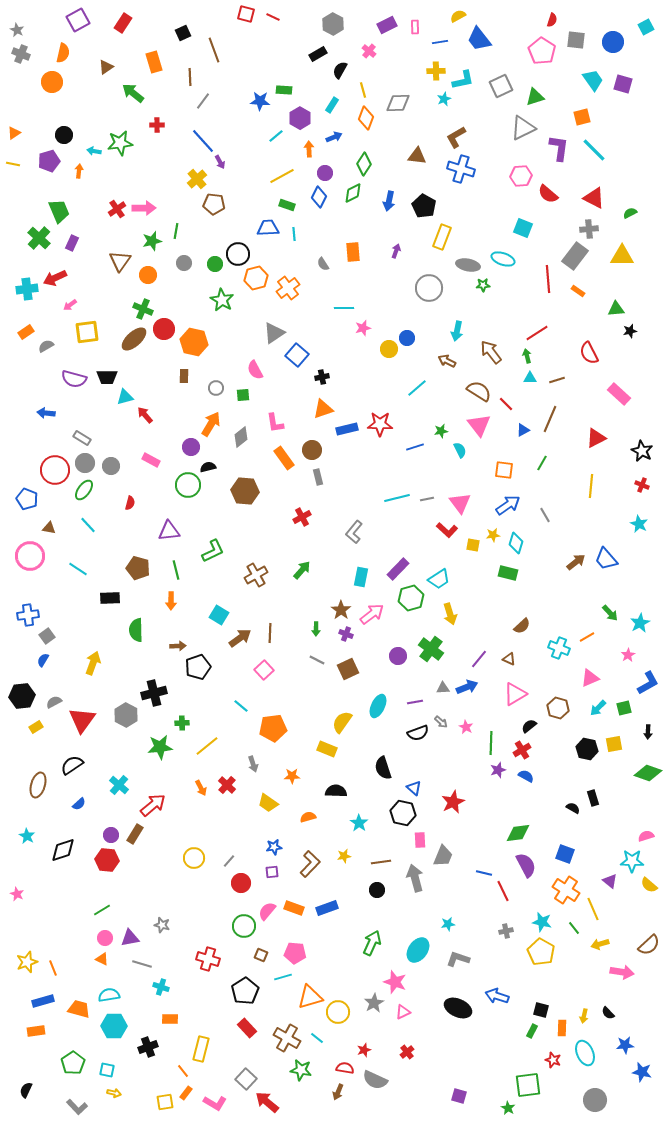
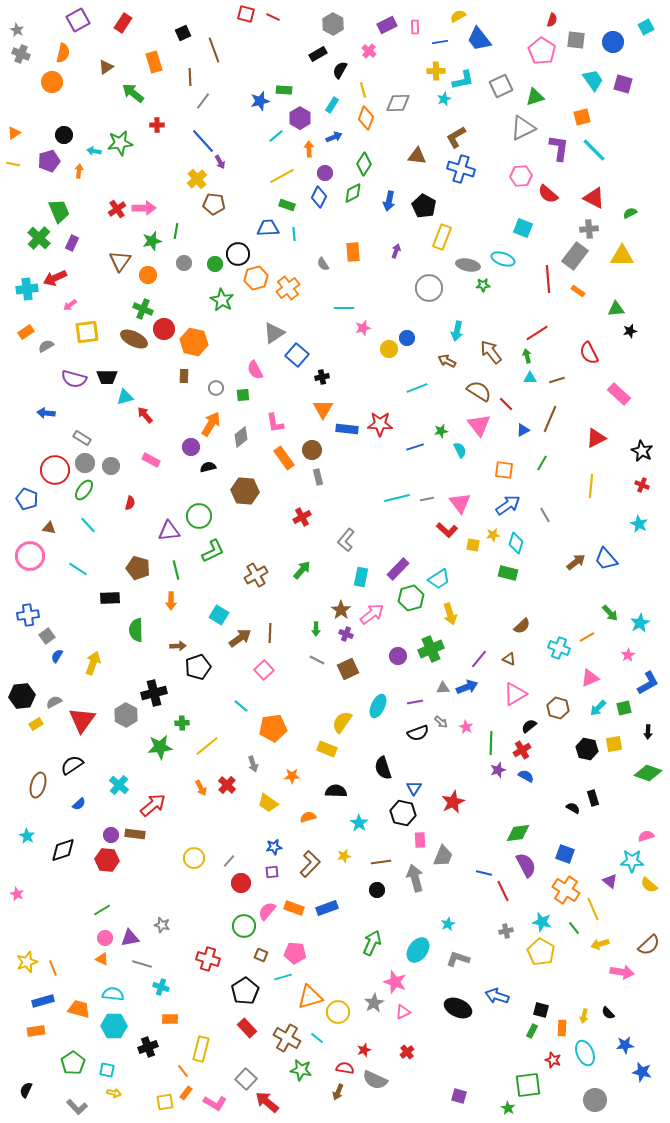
blue star at (260, 101): rotated 18 degrees counterclockwise
brown ellipse at (134, 339): rotated 68 degrees clockwise
cyan line at (417, 388): rotated 20 degrees clockwise
orange triangle at (323, 409): rotated 40 degrees counterclockwise
blue rectangle at (347, 429): rotated 20 degrees clockwise
green circle at (188, 485): moved 11 px right, 31 px down
gray L-shape at (354, 532): moved 8 px left, 8 px down
green cross at (431, 649): rotated 30 degrees clockwise
blue semicircle at (43, 660): moved 14 px right, 4 px up
yellow rectangle at (36, 727): moved 3 px up
blue triangle at (414, 788): rotated 21 degrees clockwise
brown rectangle at (135, 834): rotated 66 degrees clockwise
cyan star at (448, 924): rotated 16 degrees counterclockwise
cyan semicircle at (109, 995): moved 4 px right, 1 px up; rotated 15 degrees clockwise
